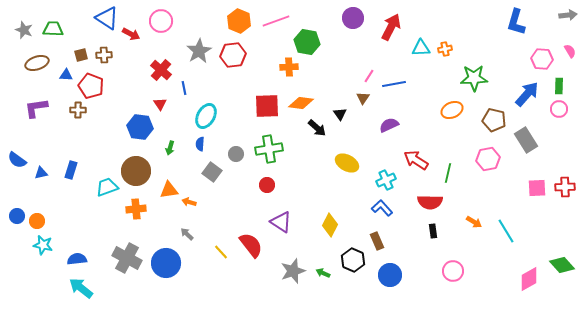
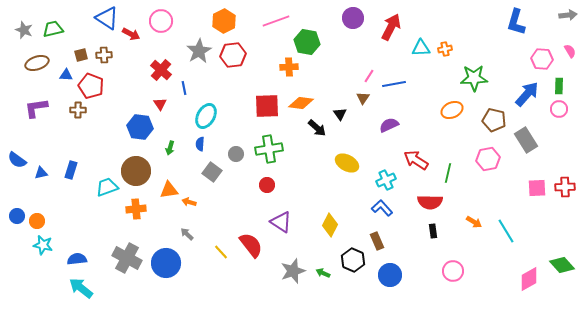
orange hexagon at (239, 21): moved 15 px left; rotated 10 degrees clockwise
green trapezoid at (53, 29): rotated 15 degrees counterclockwise
